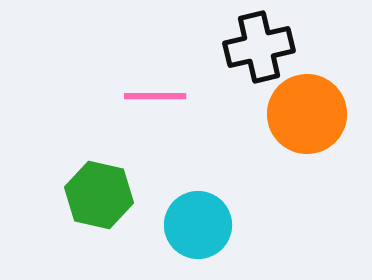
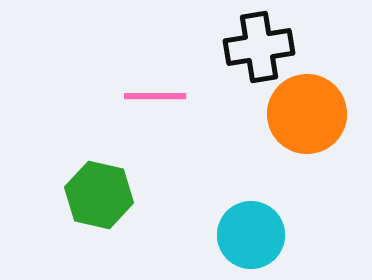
black cross: rotated 4 degrees clockwise
cyan circle: moved 53 px right, 10 px down
